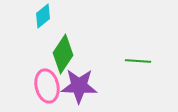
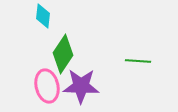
cyan diamond: rotated 45 degrees counterclockwise
purple star: moved 2 px right
